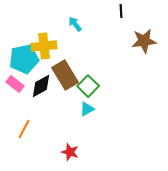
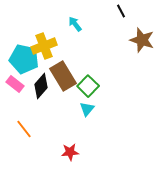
black line: rotated 24 degrees counterclockwise
brown star: moved 2 px left, 1 px up; rotated 25 degrees clockwise
yellow cross: rotated 15 degrees counterclockwise
cyan pentagon: rotated 24 degrees clockwise
brown rectangle: moved 2 px left, 1 px down
black diamond: rotated 20 degrees counterclockwise
cyan triangle: rotated 21 degrees counterclockwise
orange line: rotated 66 degrees counterclockwise
red star: rotated 24 degrees counterclockwise
